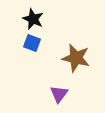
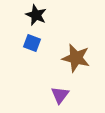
black star: moved 3 px right, 4 px up
purple triangle: moved 1 px right, 1 px down
